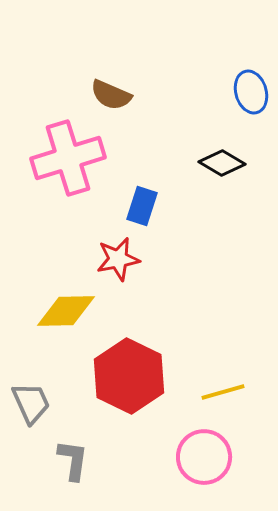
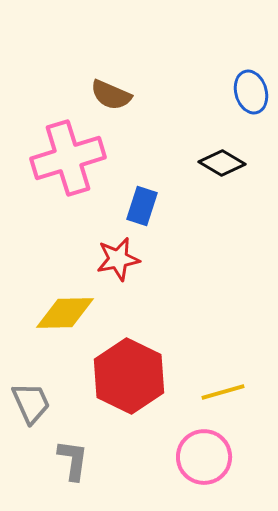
yellow diamond: moved 1 px left, 2 px down
